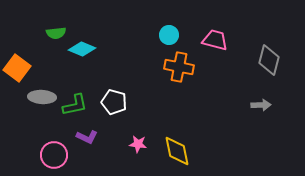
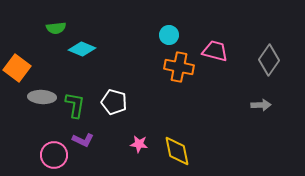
green semicircle: moved 5 px up
pink trapezoid: moved 11 px down
gray diamond: rotated 20 degrees clockwise
green L-shape: rotated 68 degrees counterclockwise
purple L-shape: moved 4 px left, 3 px down
pink star: moved 1 px right
